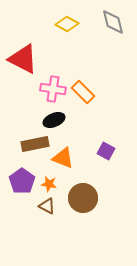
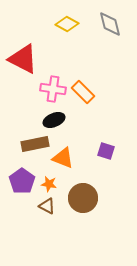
gray diamond: moved 3 px left, 2 px down
purple square: rotated 12 degrees counterclockwise
